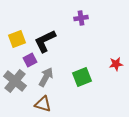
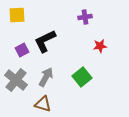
purple cross: moved 4 px right, 1 px up
yellow square: moved 24 px up; rotated 18 degrees clockwise
purple square: moved 8 px left, 10 px up
red star: moved 16 px left, 18 px up
green square: rotated 18 degrees counterclockwise
gray cross: moved 1 px right, 1 px up
